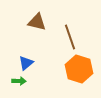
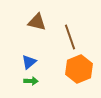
blue triangle: moved 3 px right, 1 px up
orange hexagon: rotated 20 degrees clockwise
green arrow: moved 12 px right
